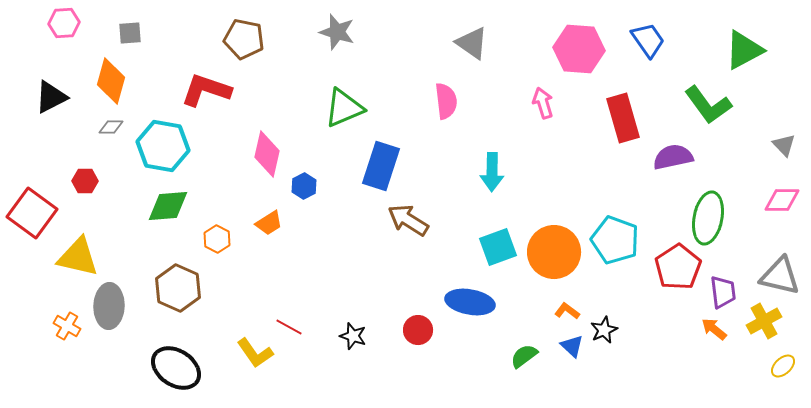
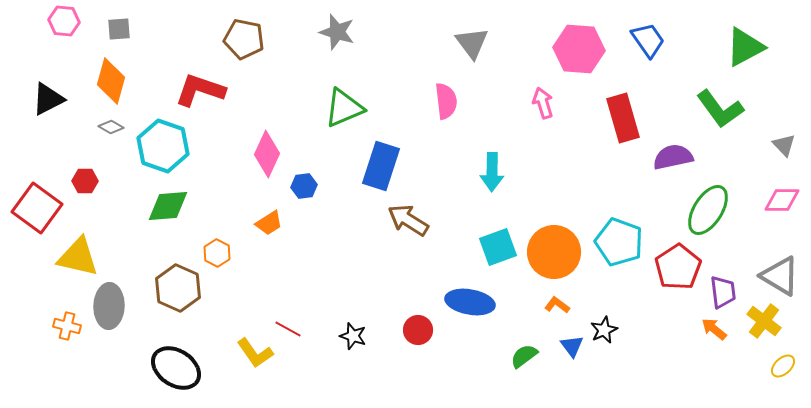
pink hexagon at (64, 23): moved 2 px up; rotated 8 degrees clockwise
gray square at (130, 33): moved 11 px left, 4 px up
gray triangle at (472, 43): rotated 18 degrees clockwise
green triangle at (744, 50): moved 1 px right, 3 px up
red L-shape at (206, 90): moved 6 px left
black triangle at (51, 97): moved 3 px left, 2 px down
green L-shape at (708, 105): moved 12 px right, 4 px down
gray diamond at (111, 127): rotated 30 degrees clockwise
cyan hexagon at (163, 146): rotated 9 degrees clockwise
pink diamond at (267, 154): rotated 12 degrees clockwise
blue hexagon at (304, 186): rotated 20 degrees clockwise
red square at (32, 213): moved 5 px right, 5 px up
green ellipse at (708, 218): moved 8 px up; rotated 21 degrees clockwise
orange hexagon at (217, 239): moved 14 px down
cyan pentagon at (615, 240): moved 4 px right, 2 px down
gray triangle at (780, 276): rotated 18 degrees clockwise
orange L-shape at (567, 311): moved 10 px left, 6 px up
yellow cross at (764, 321): rotated 24 degrees counterclockwise
orange cross at (67, 326): rotated 16 degrees counterclockwise
red line at (289, 327): moved 1 px left, 2 px down
blue triangle at (572, 346): rotated 10 degrees clockwise
